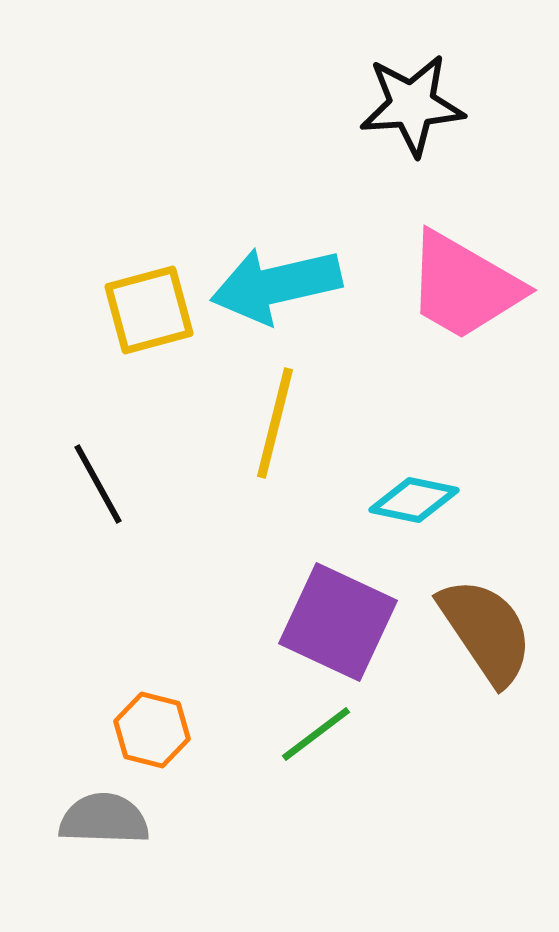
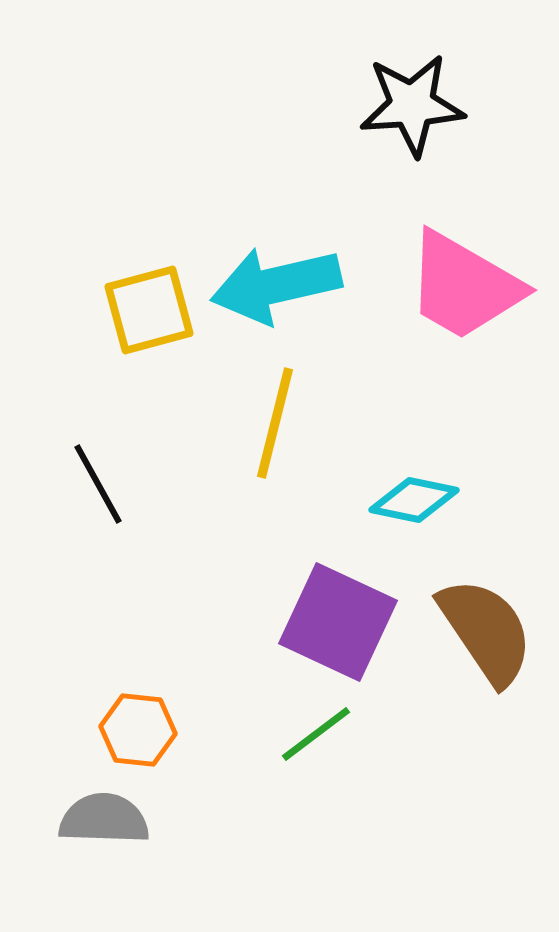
orange hexagon: moved 14 px left; rotated 8 degrees counterclockwise
